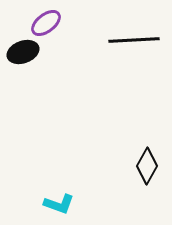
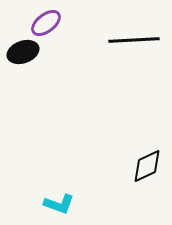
black diamond: rotated 36 degrees clockwise
